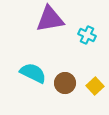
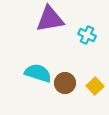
cyan semicircle: moved 5 px right; rotated 8 degrees counterclockwise
